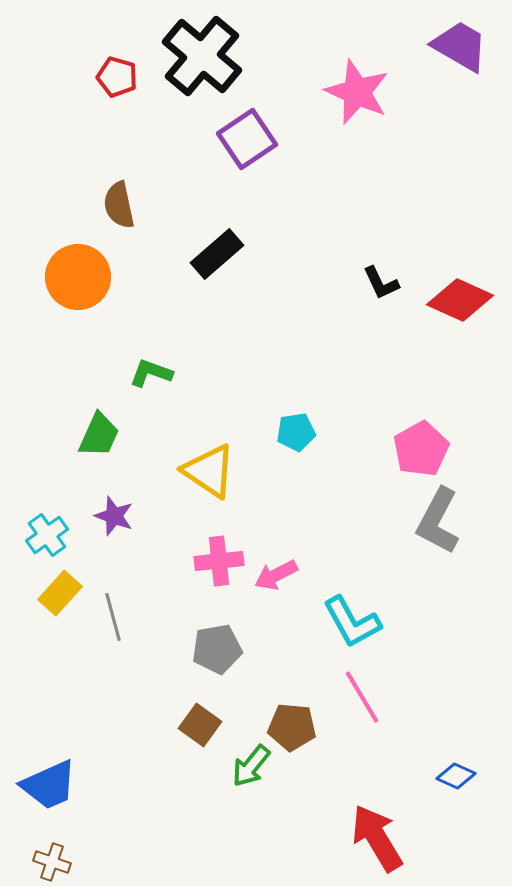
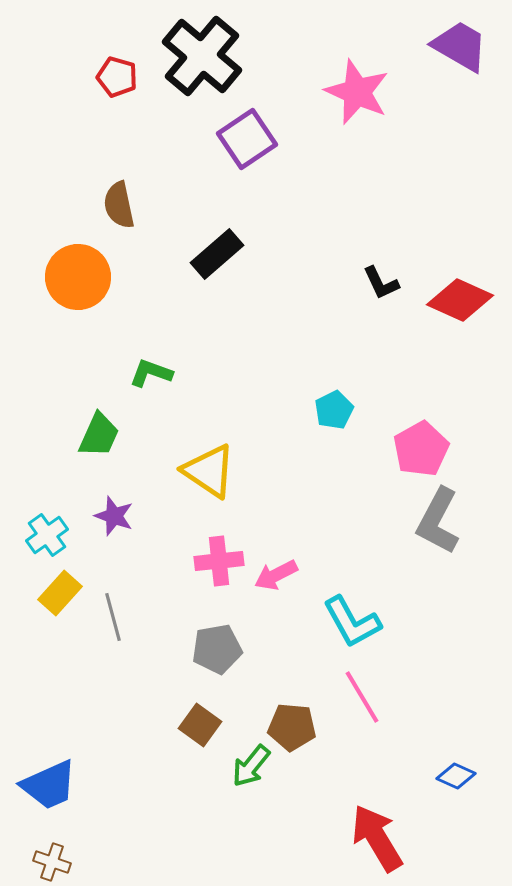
cyan pentagon: moved 38 px right, 22 px up; rotated 18 degrees counterclockwise
